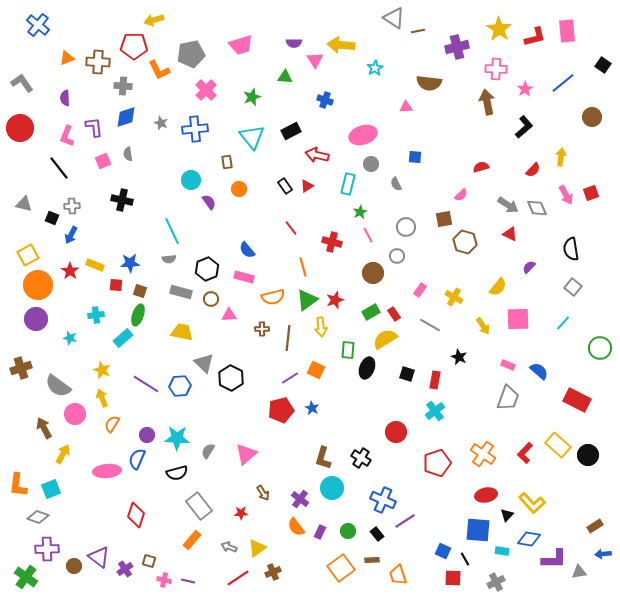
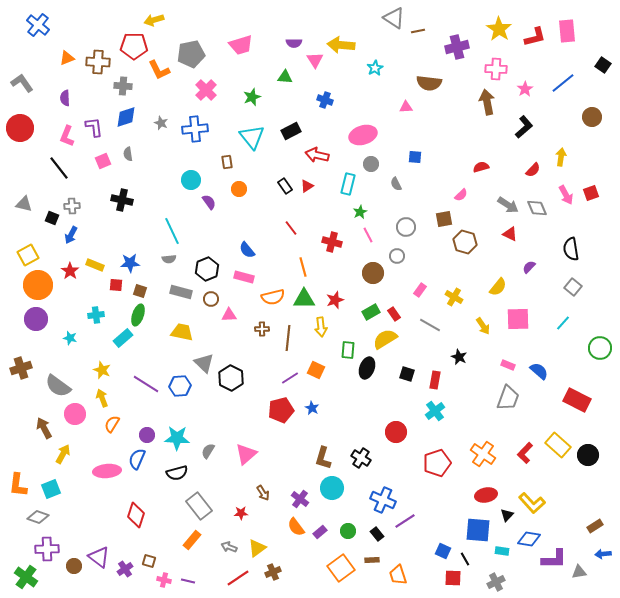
green triangle at (307, 300): moved 3 px left, 1 px up; rotated 35 degrees clockwise
purple rectangle at (320, 532): rotated 24 degrees clockwise
